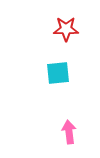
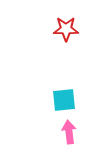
cyan square: moved 6 px right, 27 px down
